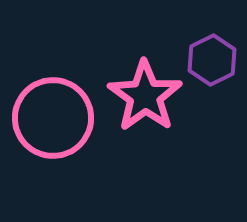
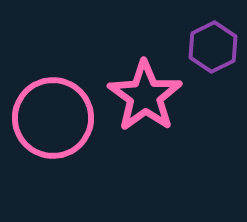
purple hexagon: moved 1 px right, 13 px up
